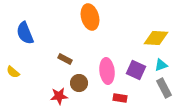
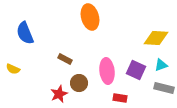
yellow semicircle: moved 3 px up; rotated 16 degrees counterclockwise
gray rectangle: rotated 48 degrees counterclockwise
red star: moved 2 px up; rotated 18 degrees counterclockwise
